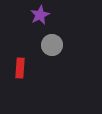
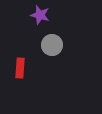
purple star: rotated 30 degrees counterclockwise
